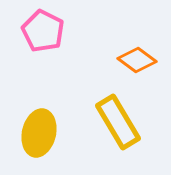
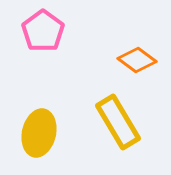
pink pentagon: rotated 9 degrees clockwise
